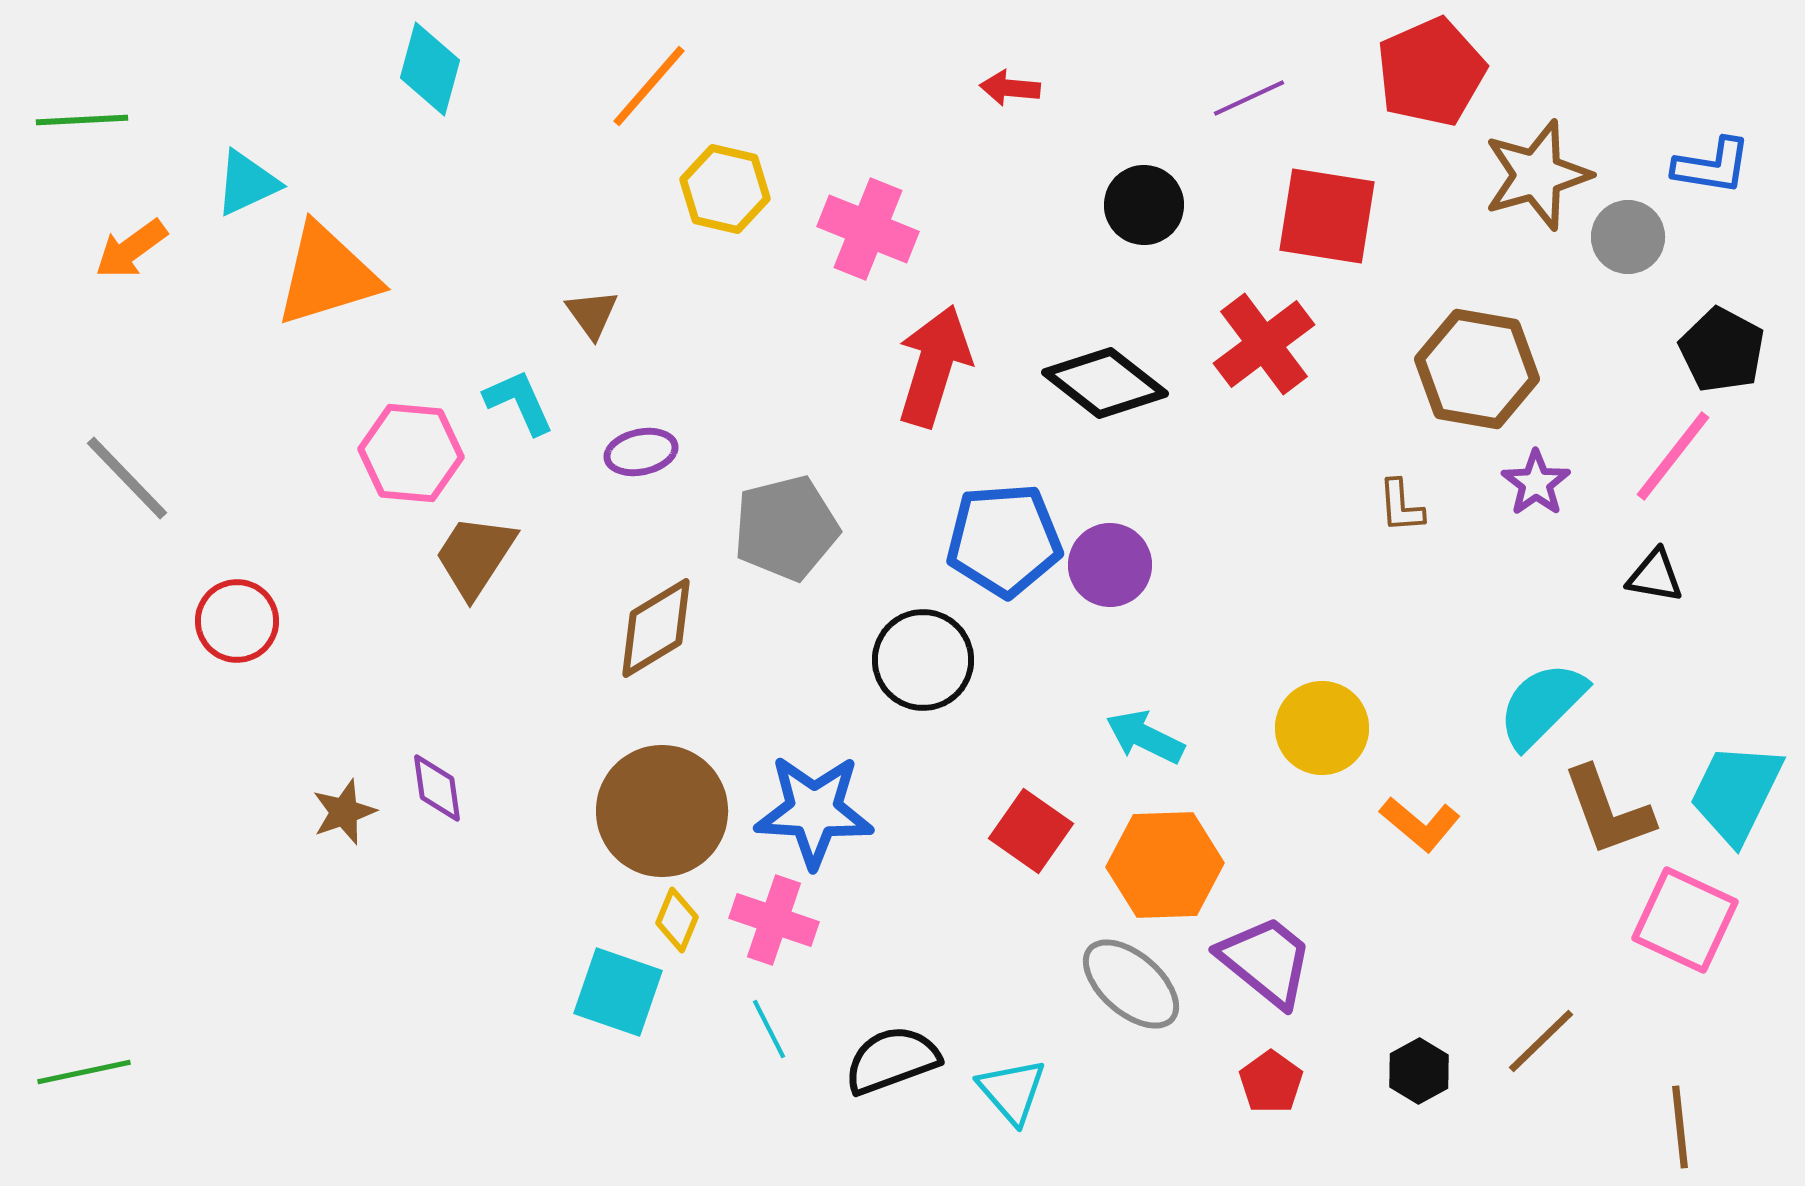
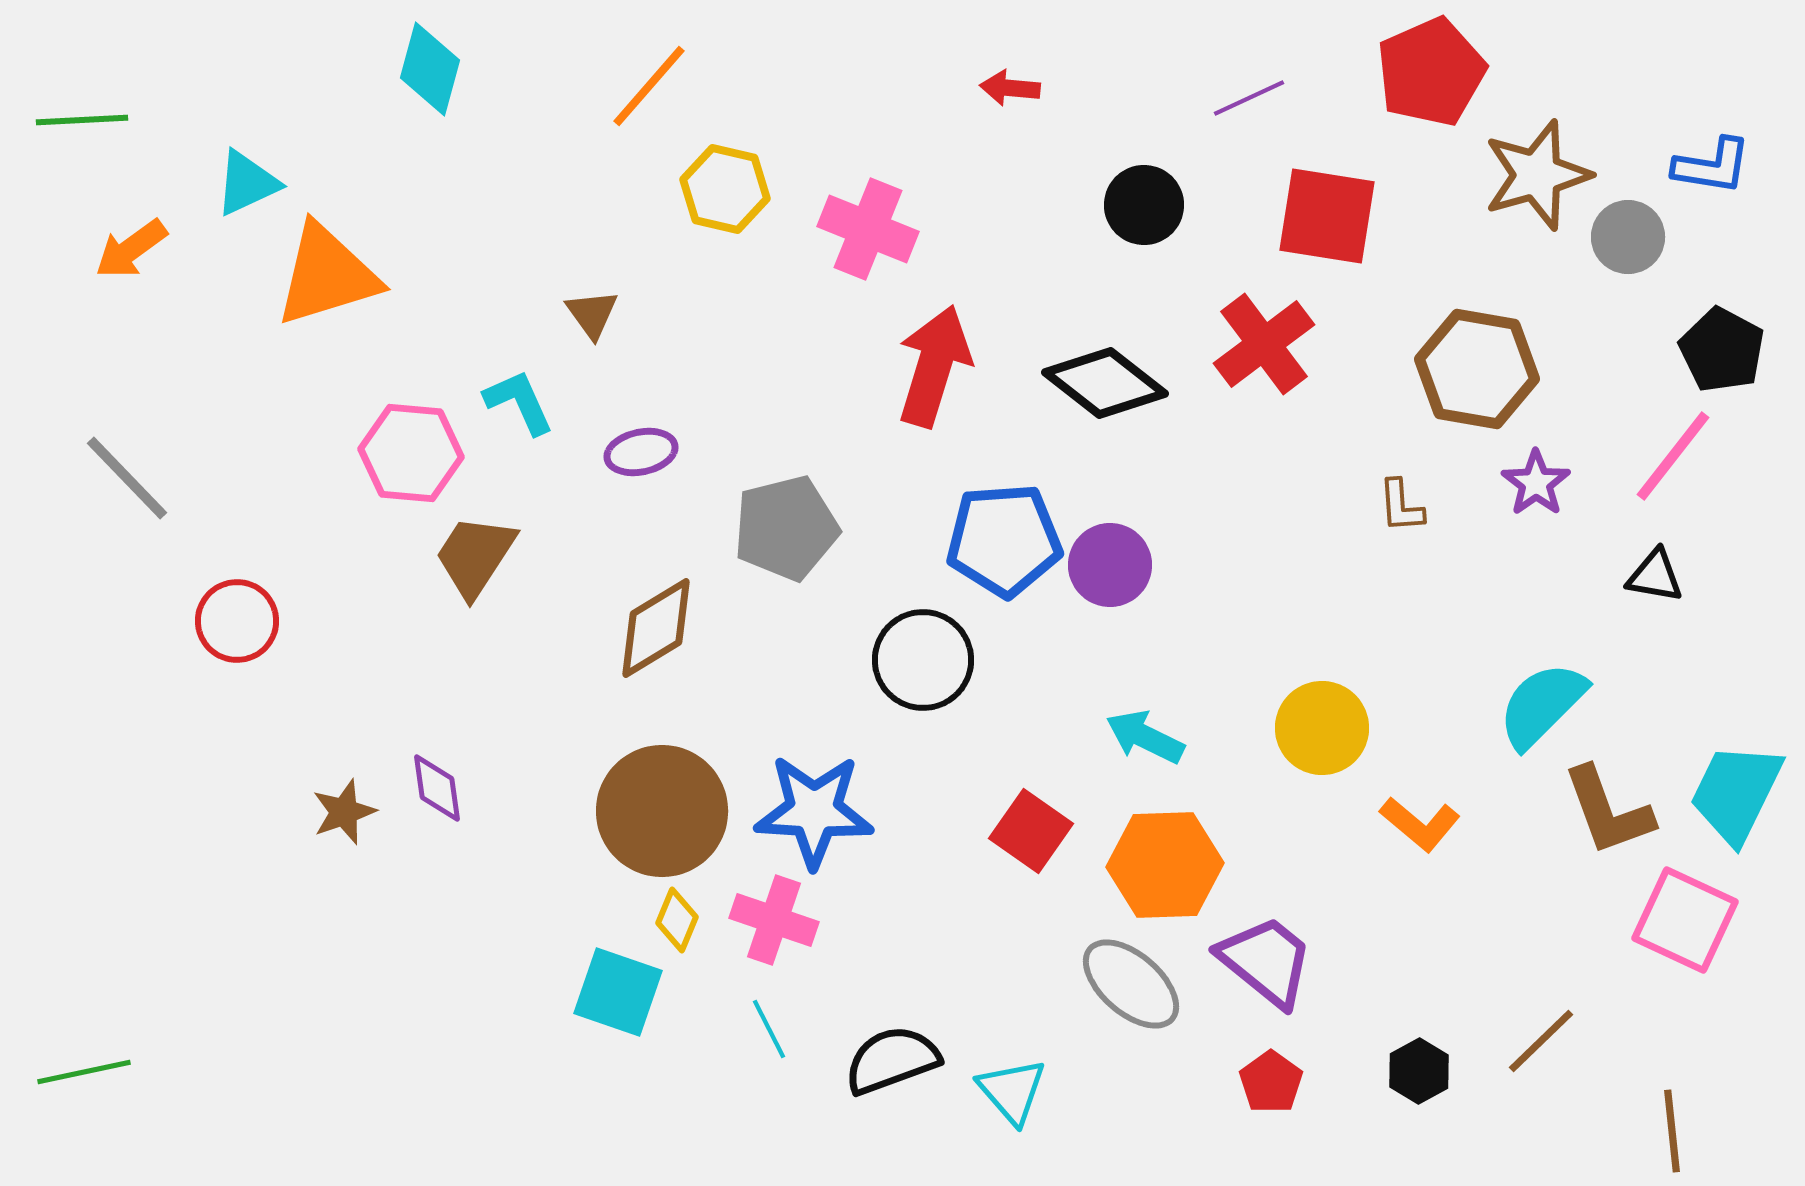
brown line at (1680, 1127): moved 8 px left, 4 px down
